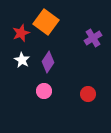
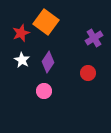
purple cross: moved 1 px right
red circle: moved 21 px up
